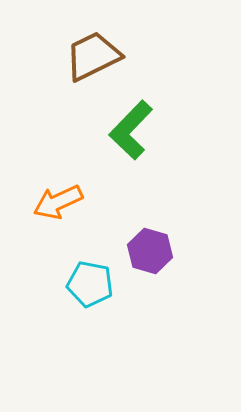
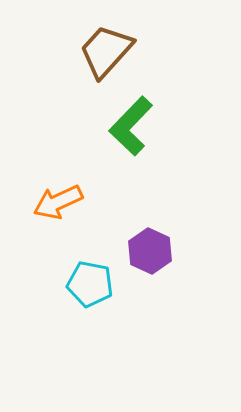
brown trapezoid: moved 13 px right, 5 px up; rotated 22 degrees counterclockwise
green L-shape: moved 4 px up
purple hexagon: rotated 9 degrees clockwise
